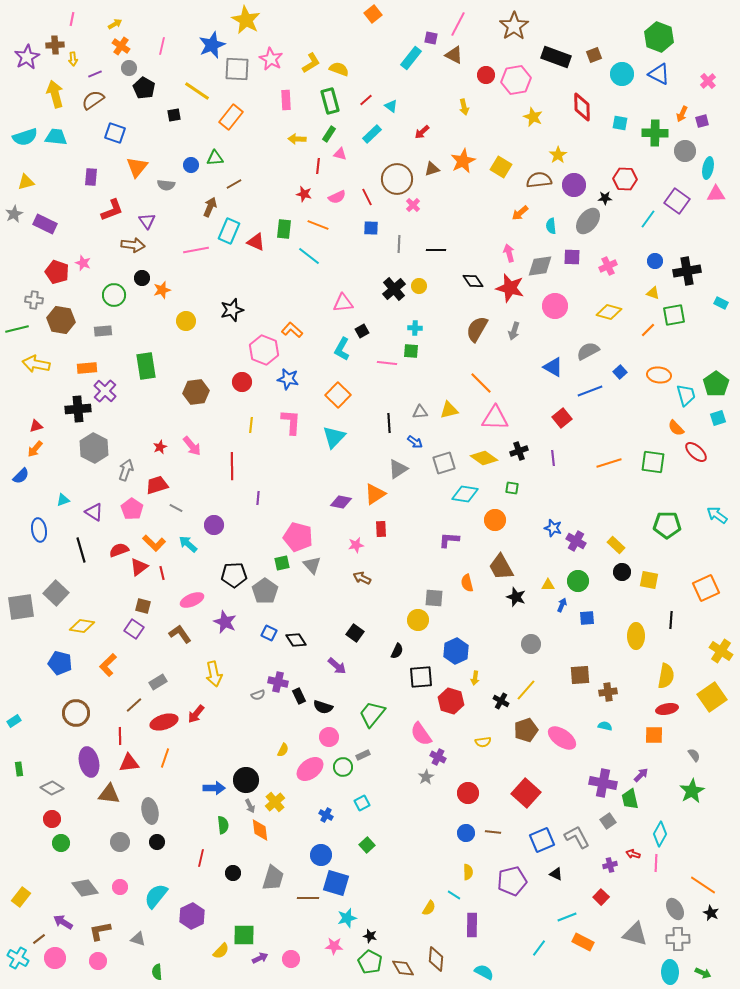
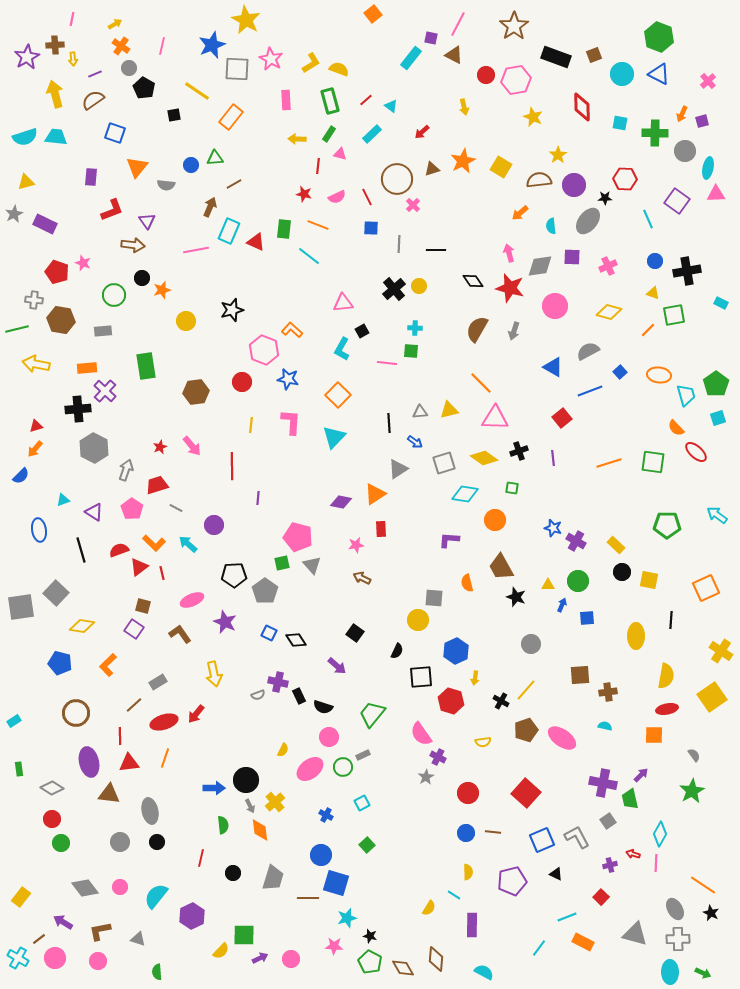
cyan line at (648, 219): rotated 60 degrees counterclockwise
